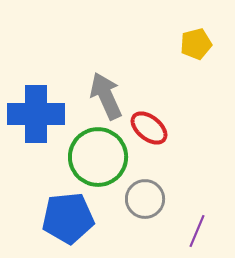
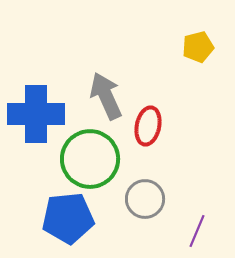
yellow pentagon: moved 2 px right, 3 px down
red ellipse: moved 1 px left, 2 px up; rotated 63 degrees clockwise
green circle: moved 8 px left, 2 px down
